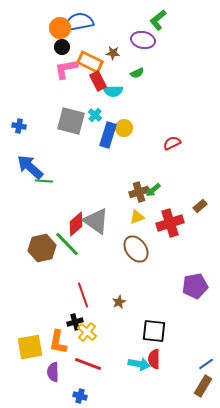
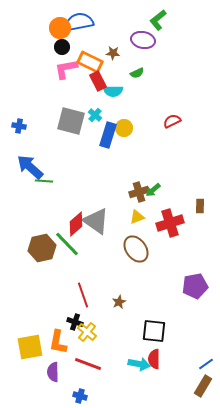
red semicircle at (172, 143): moved 22 px up
brown rectangle at (200, 206): rotated 48 degrees counterclockwise
black cross at (75, 322): rotated 35 degrees clockwise
